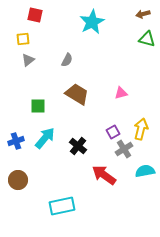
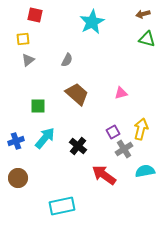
brown trapezoid: rotated 10 degrees clockwise
brown circle: moved 2 px up
